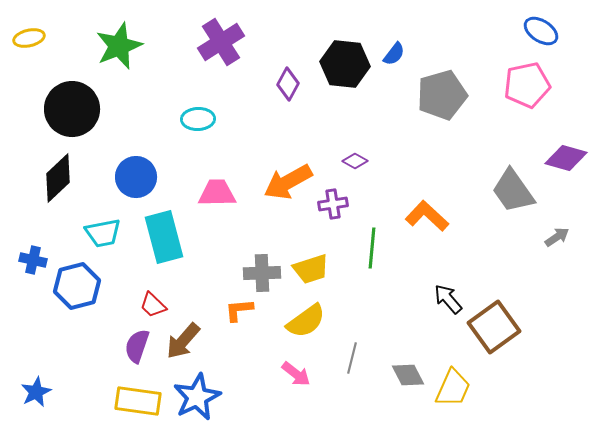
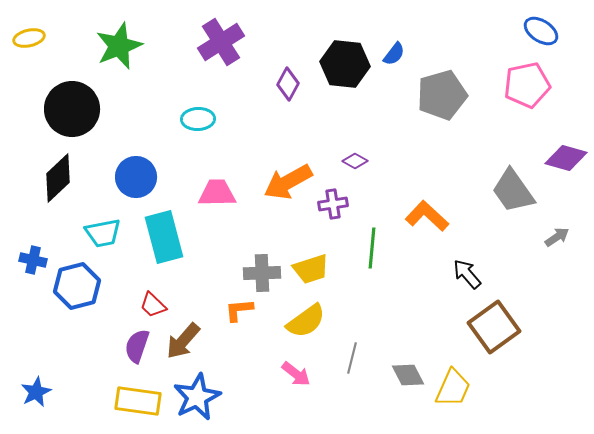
black arrow at (448, 299): moved 19 px right, 25 px up
